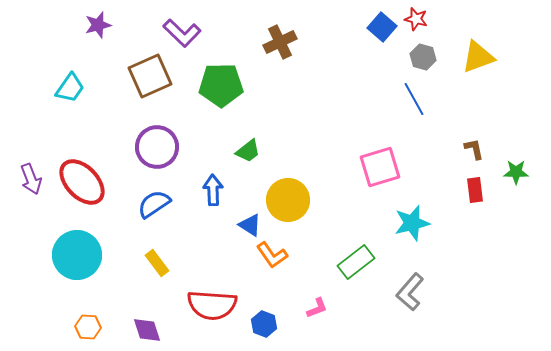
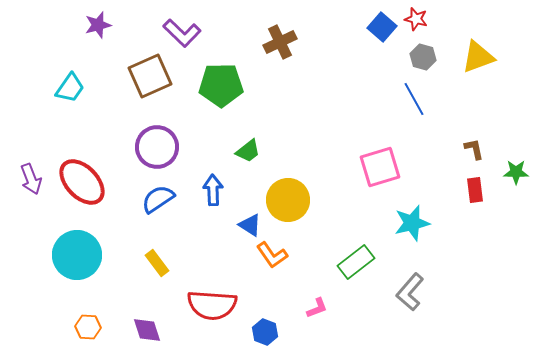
blue semicircle: moved 4 px right, 5 px up
blue hexagon: moved 1 px right, 8 px down
